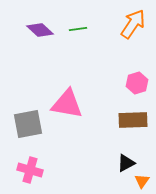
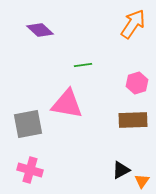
green line: moved 5 px right, 36 px down
black triangle: moved 5 px left, 7 px down
